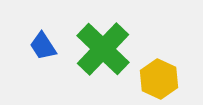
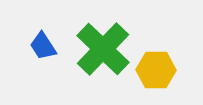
yellow hexagon: moved 3 px left, 9 px up; rotated 24 degrees counterclockwise
